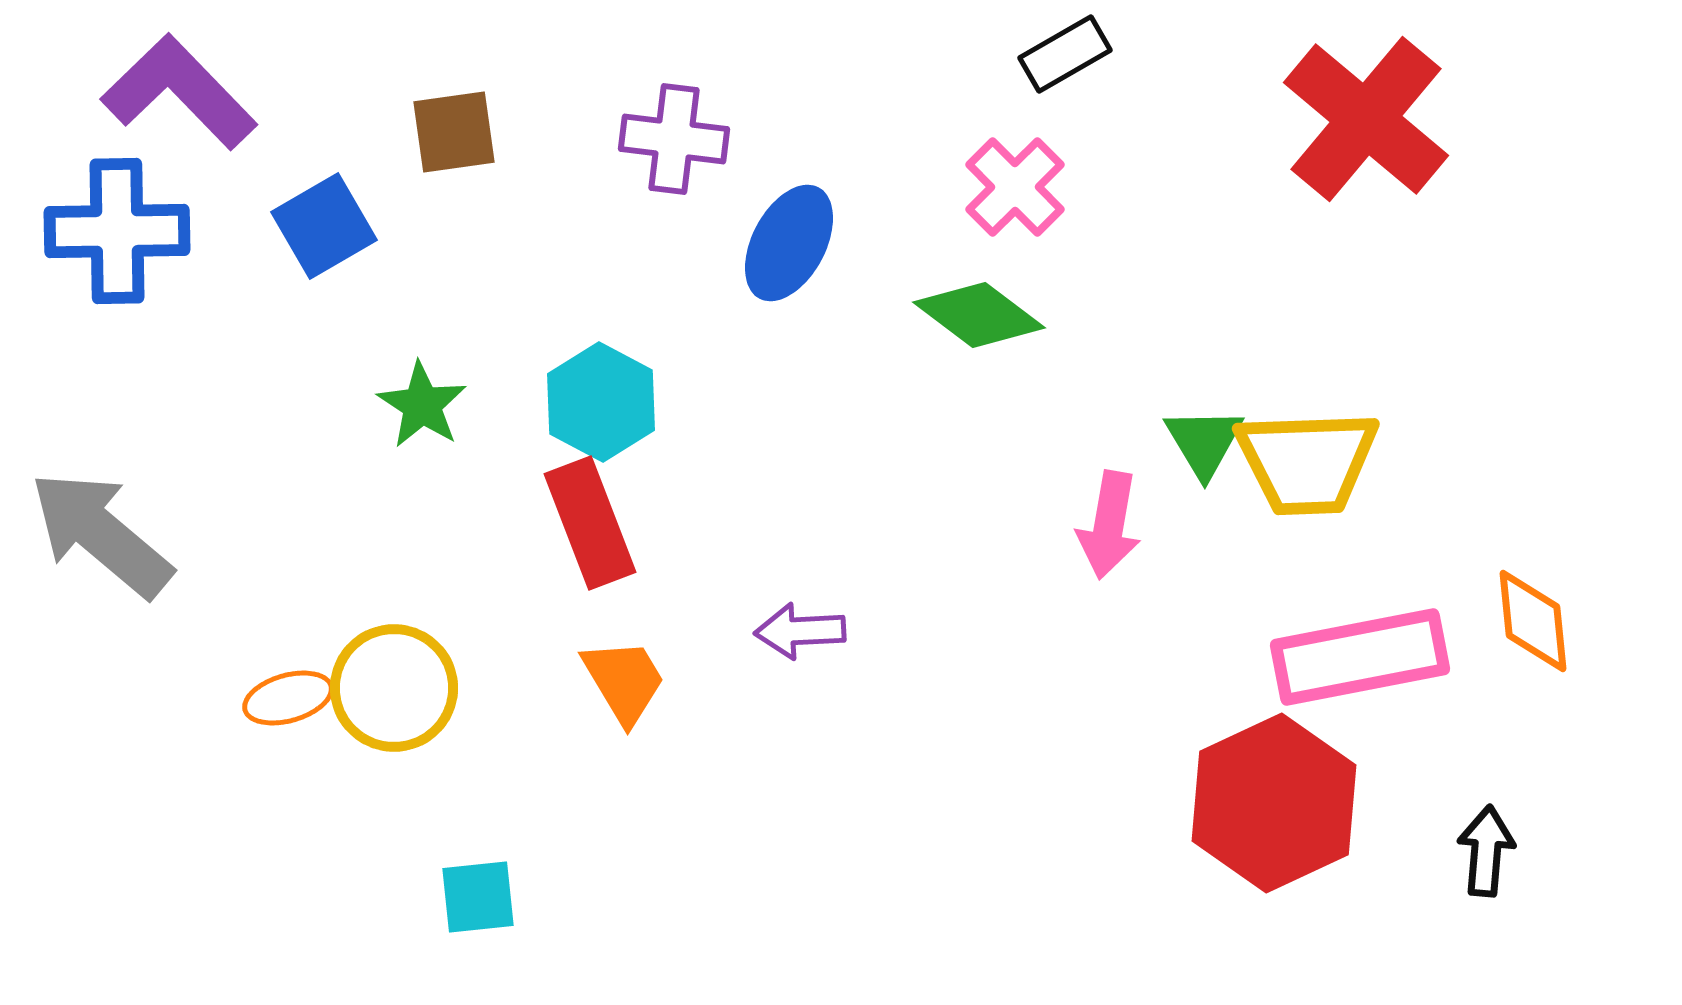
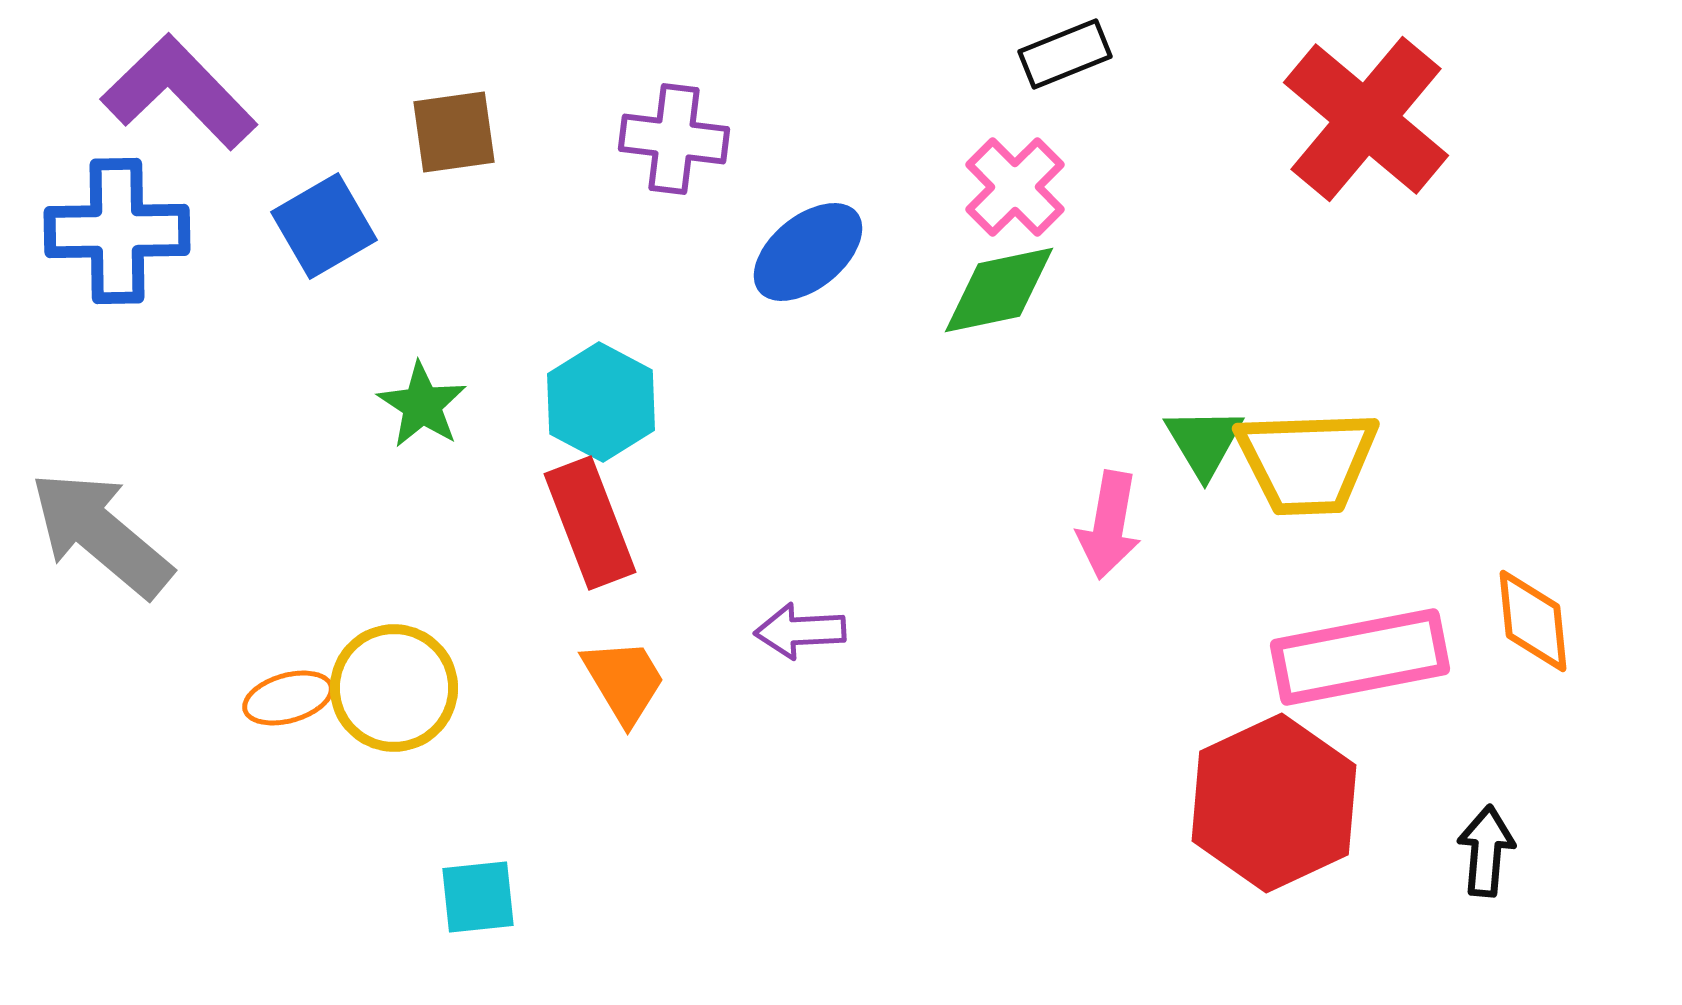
black rectangle: rotated 8 degrees clockwise
blue ellipse: moved 19 px right, 9 px down; rotated 23 degrees clockwise
green diamond: moved 20 px right, 25 px up; rotated 49 degrees counterclockwise
